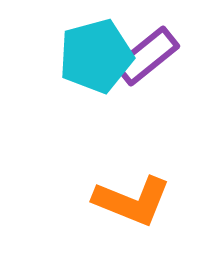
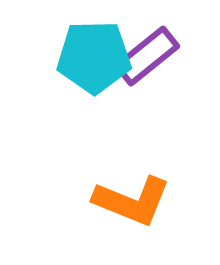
cyan pentagon: moved 2 px left, 1 px down; rotated 14 degrees clockwise
